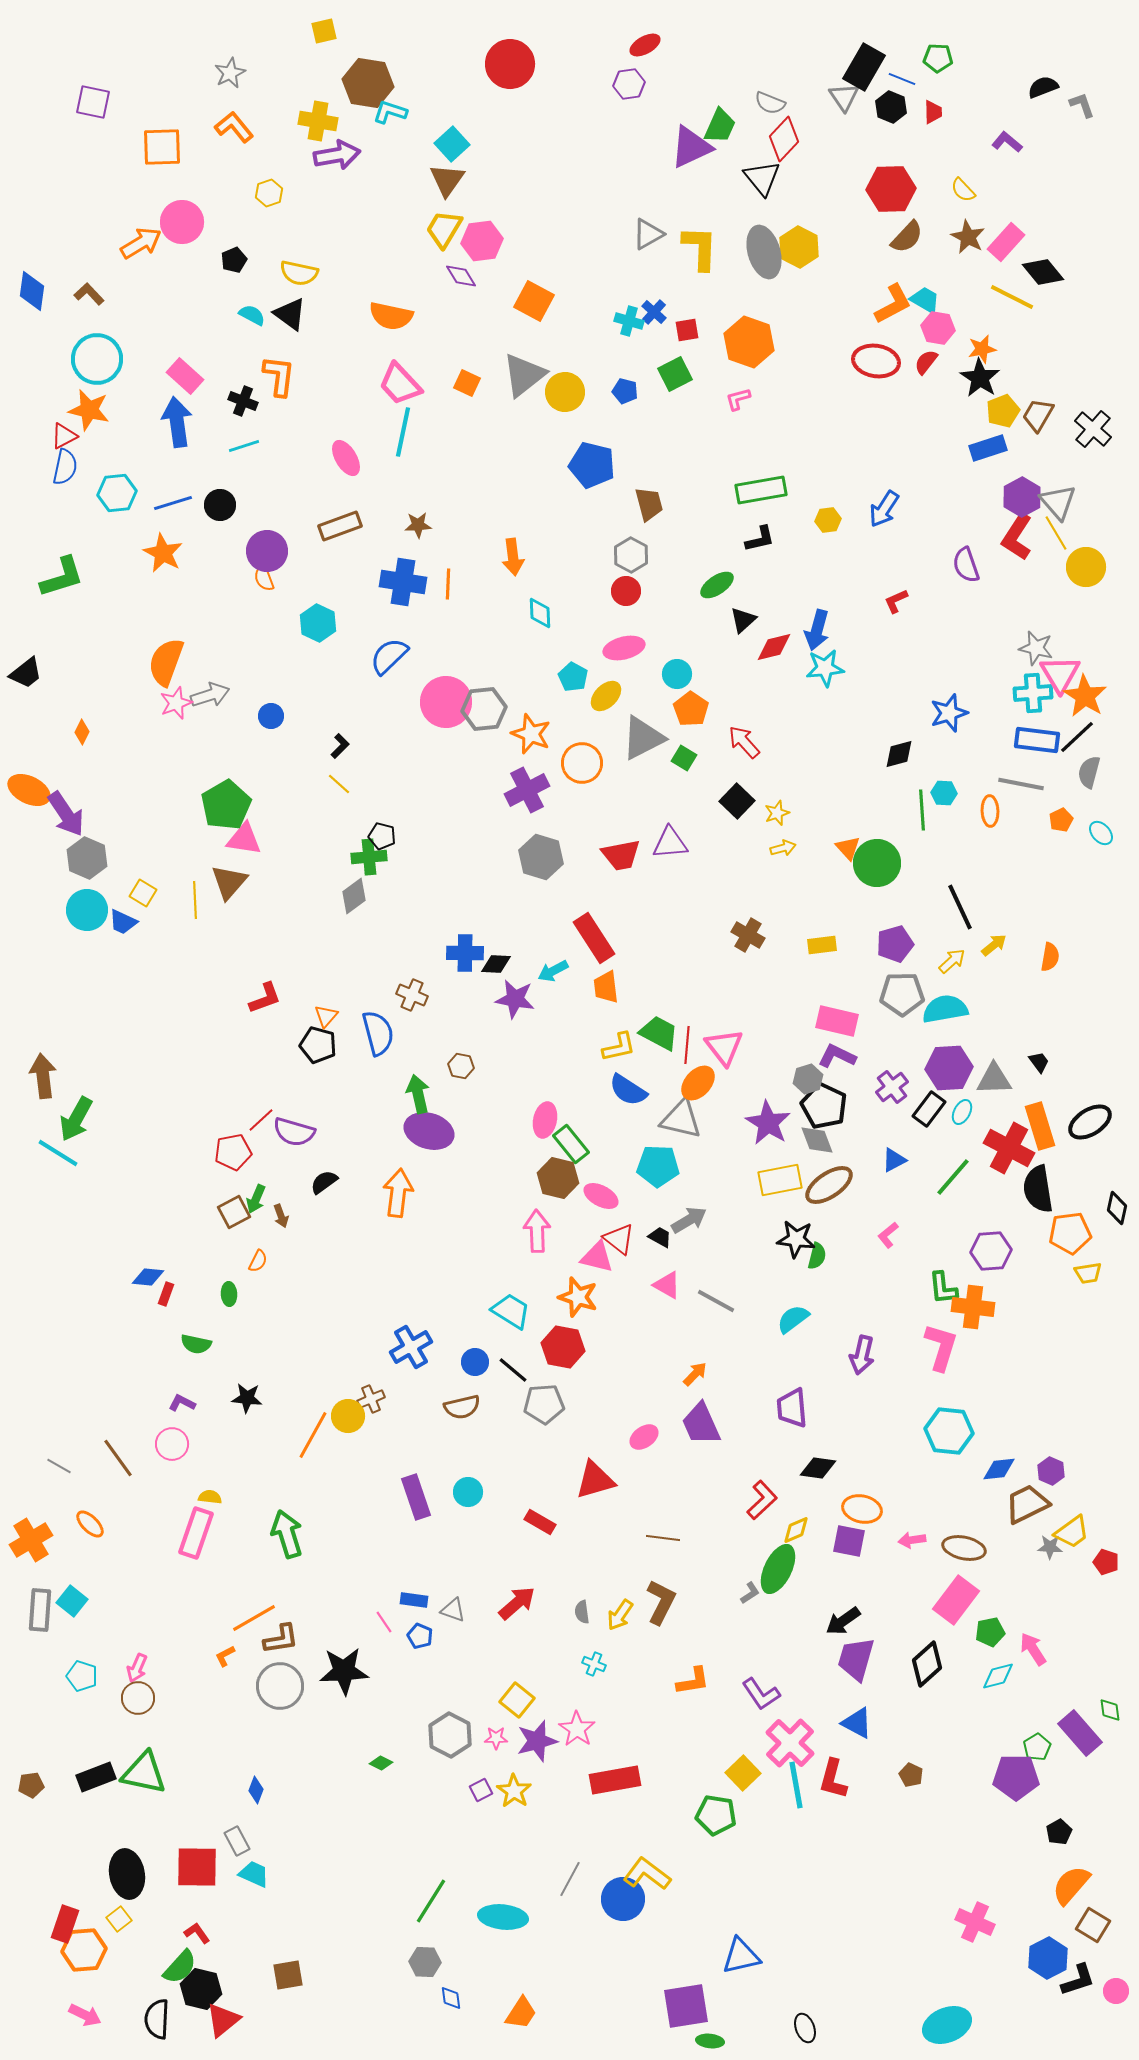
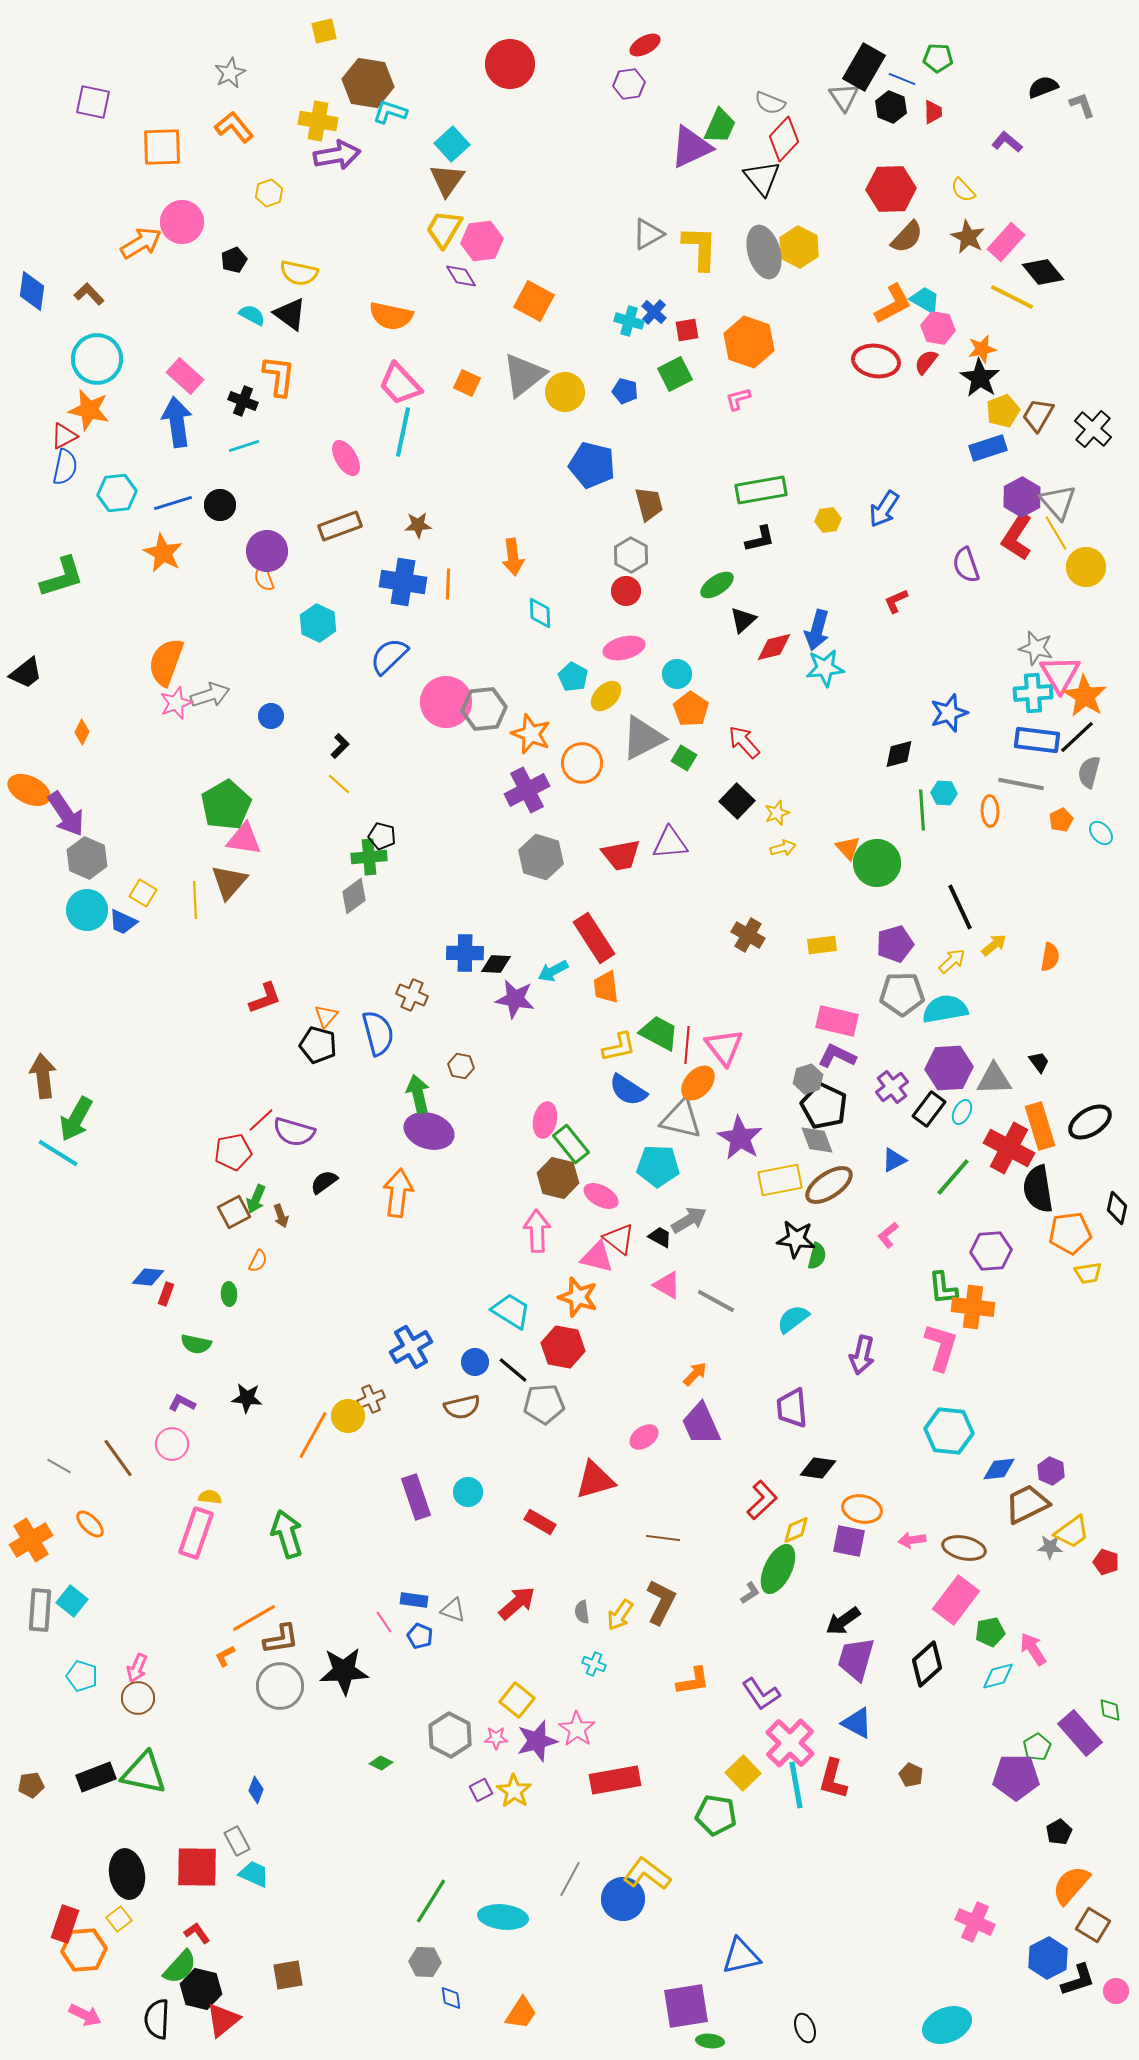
purple star at (768, 1123): moved 28 px left, 15 px down
